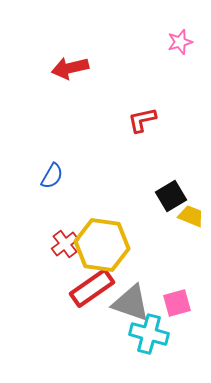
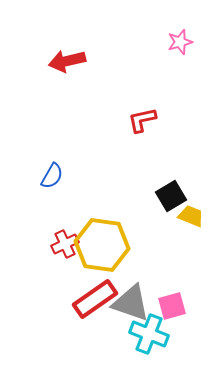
red arrow: moved 3 px left, 7 px up
red cross: rotated 12 degrees clockwise
red rectangle: moved 3 px right, 11 px down
pink square: moved 5 px left, 3 px down
cyan cross: rotated 6 degrees clockwise
